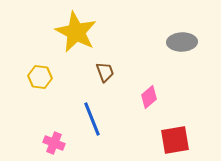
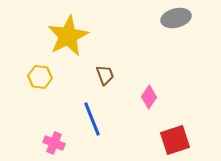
yellow star: moved 8 px left, 4 px down; rotated 18 degrees clockwise
gray ellipse: moved 6 px left, 24 px up; rotated 12 degrees counterclockwise
brown trapezoid: moved 3 px down
pink diamond: rotated 15 degrees counterclockwise
red square: rotated 8 degrees counterclockwise
